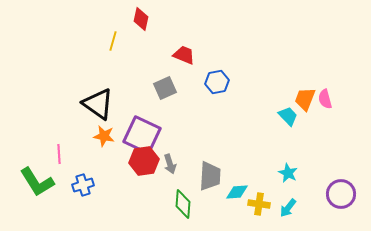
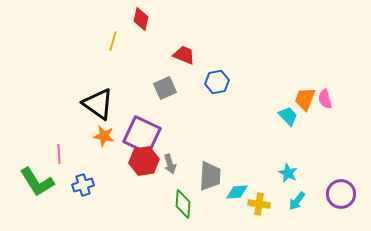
cyan arrow: moved 9 px right, 7 px up
